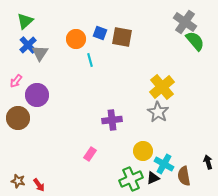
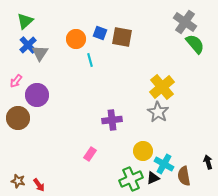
green semicircle: moved 3 px down
